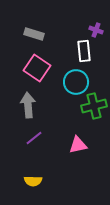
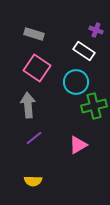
white rectangle: rotated 50 degrees counterclockwise
pink triangle: rotated 18 degrees counterclockwise
